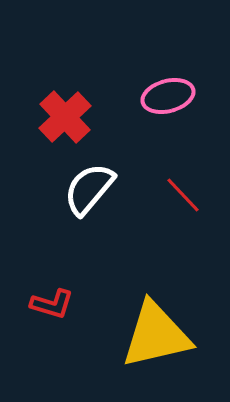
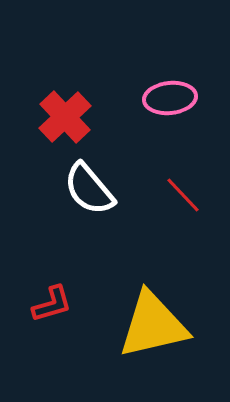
pink ellipse: moved 2 px right, 2 px down; rotated 9 degrees clockwise
white semicircle: rotated 80 degrees counterclockwise
red L-shape: rotated 33 degrees counterclockwise
yellow triangle: moved 3 px left, 10 px up
